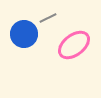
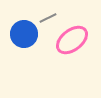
pink ellipse: moved 2 px left, 5 px up
